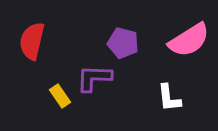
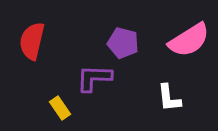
yellow rectangle: moved 12 px down
